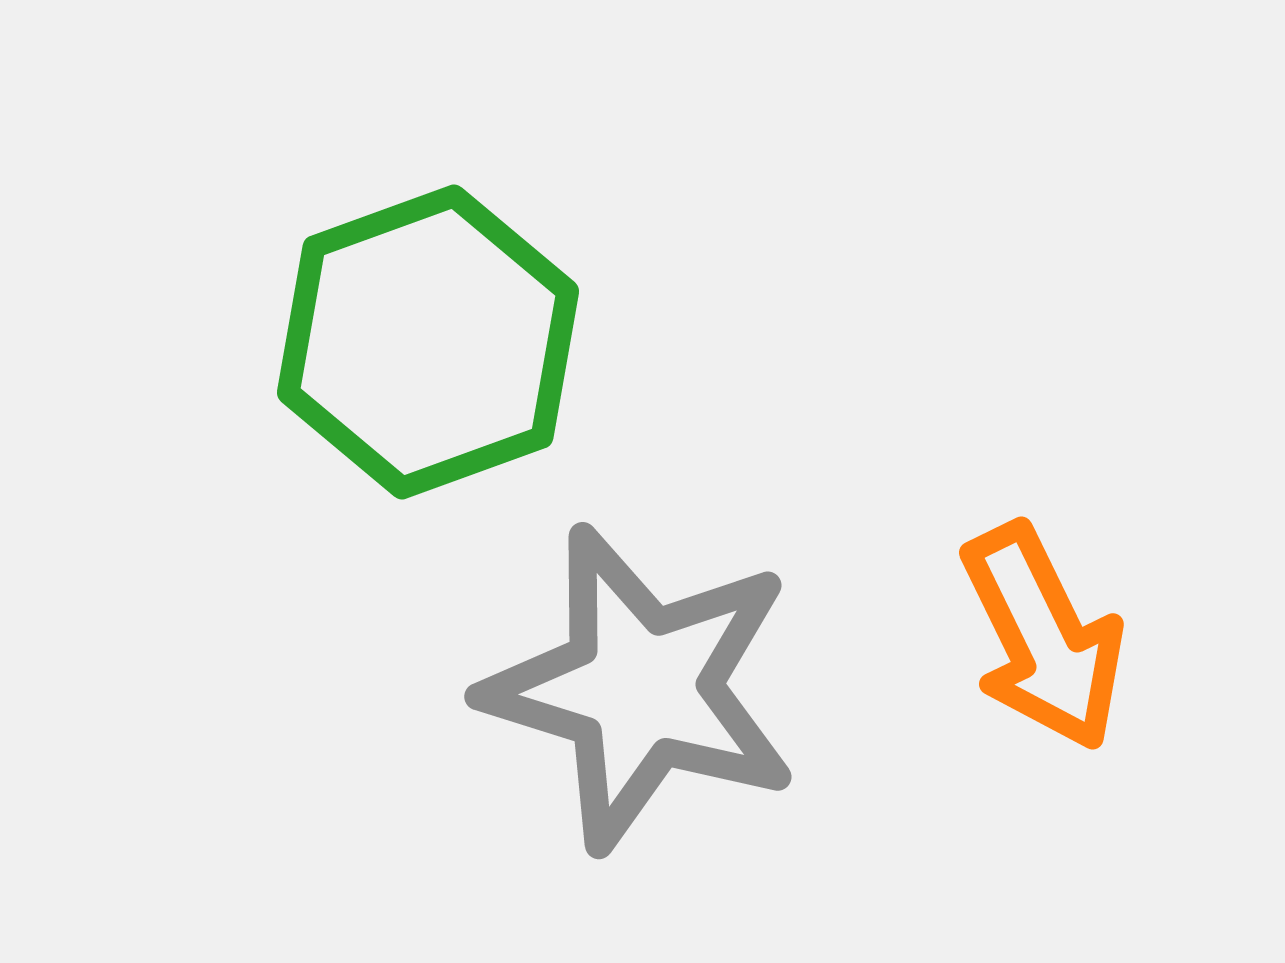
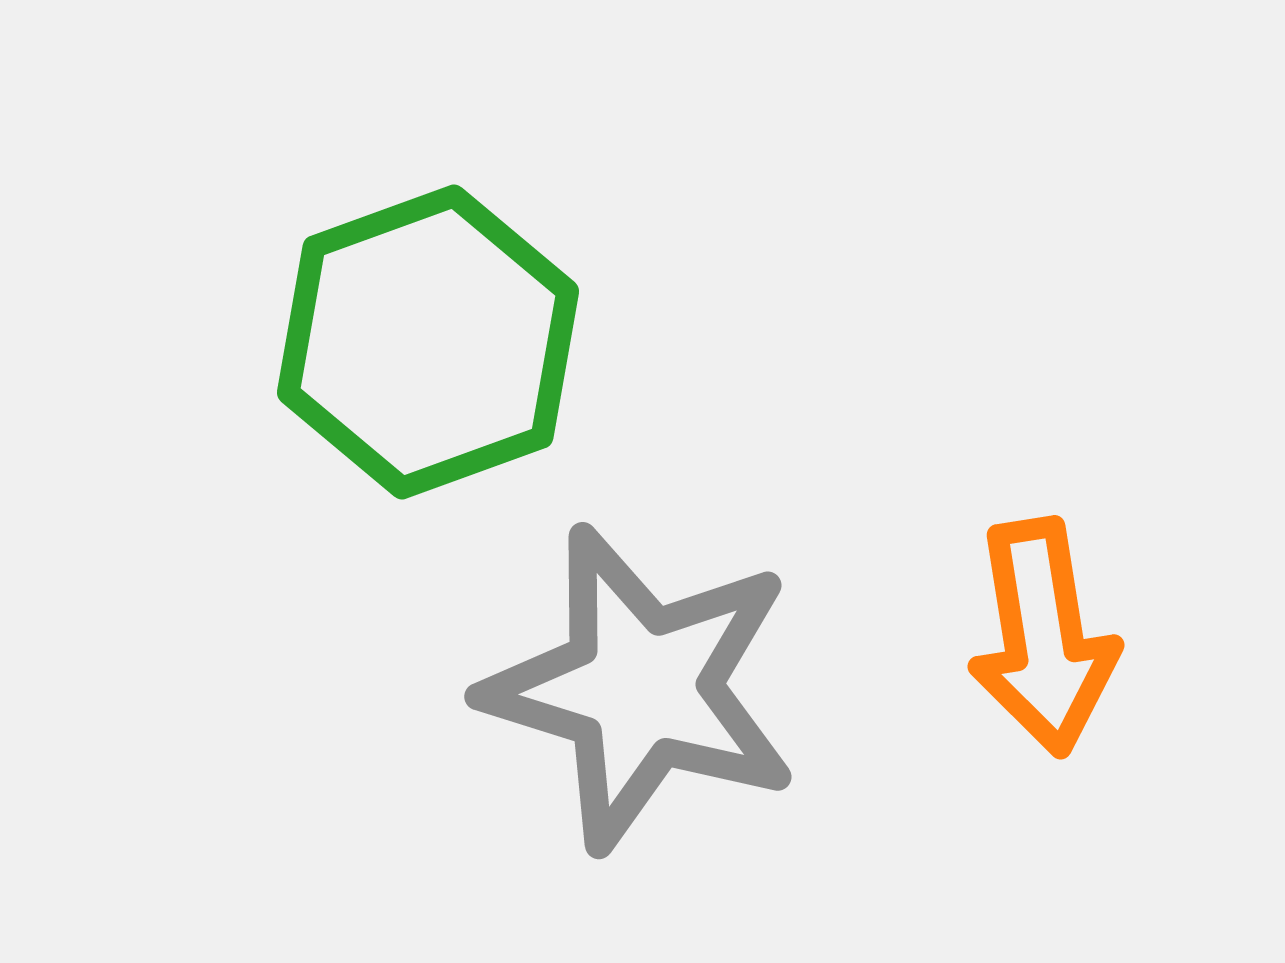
orange arrow: rotated 17 degrees clockwise
